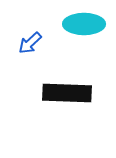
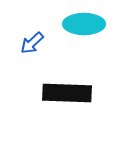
blue arrow: moved 2 px right
